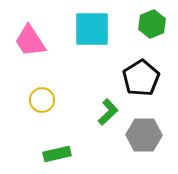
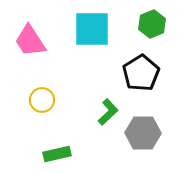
black pentagon: moved 5 px up
gray hexagon: moved 1 px left, 2 px up
